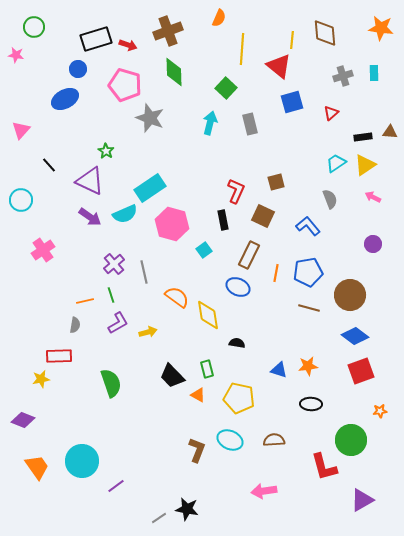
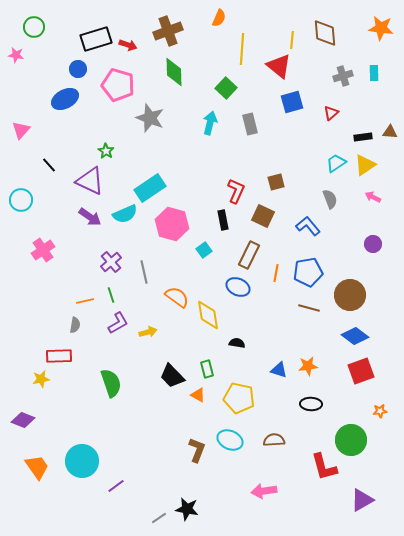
pink pentagon at (125, 85): moved 7 px left
purple cross at (114, 264): moved 3 px left, 2 px up
